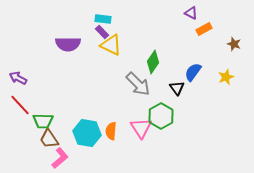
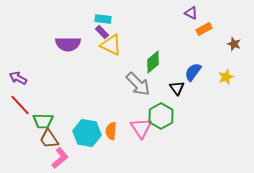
green diamond: rotated 15 degrees clockwise
